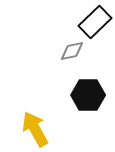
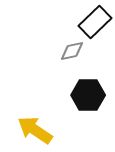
yellow arrow: moved 1 px down; rotated 27 degrees counterclockwise
